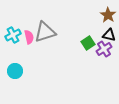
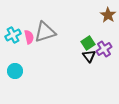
black triangle: moved 20 px left, 21 px down; rotated 40 degrees clockwise
